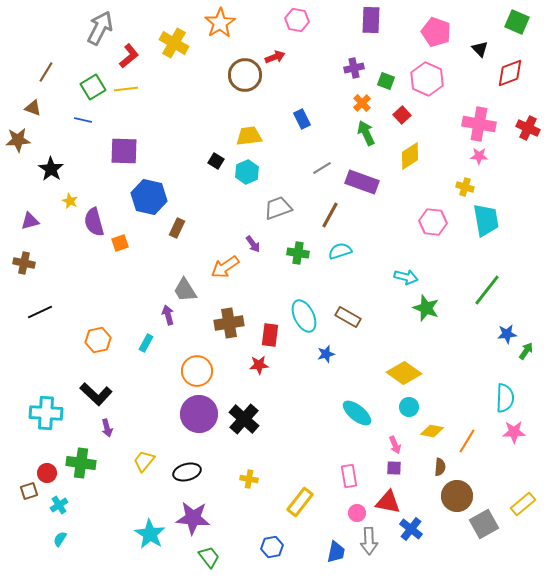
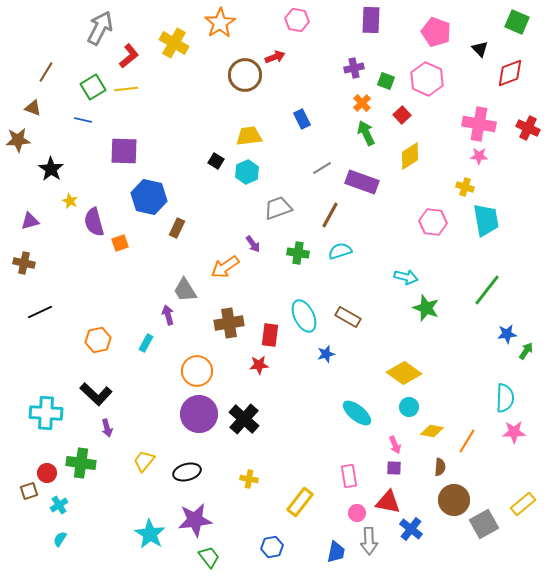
brown circle at (457, 496): moved 3 px left, 4 px down
purple star at (193, 518): moved 2 px right, 2 px down; rotated 12 degrees counterclockwise
